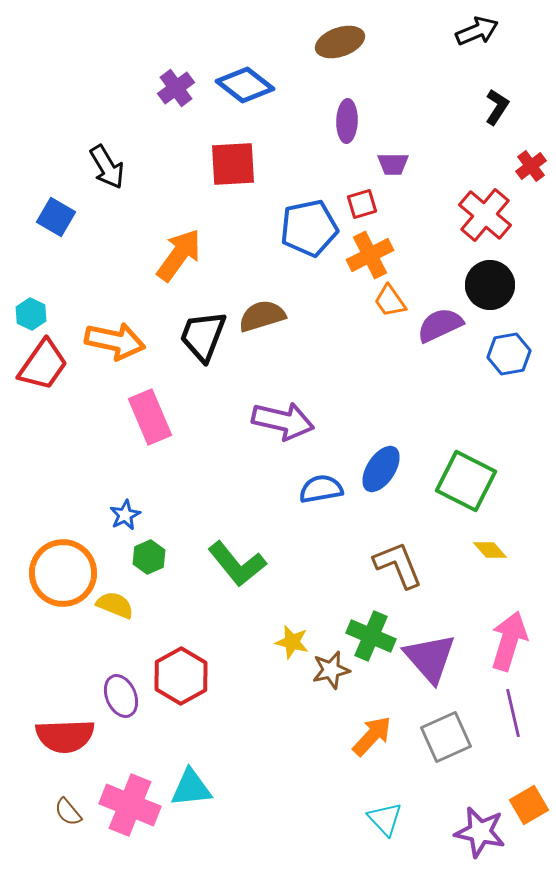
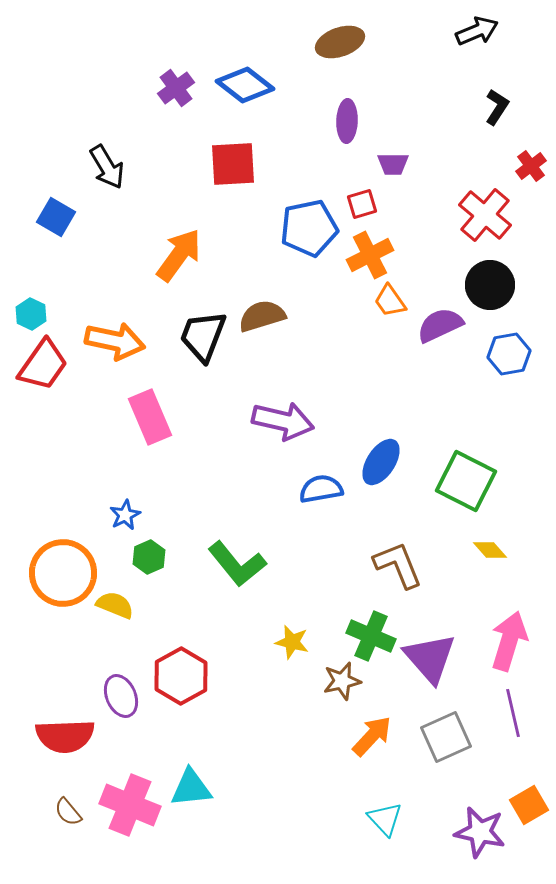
blue ellipse at (381, 469): moved 7 px up
brown star at (331, 670): moved 11 px right, 11 px down
